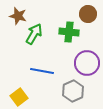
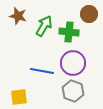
brown circle: moved 1 px right
green arrow: moved 10 px right, 8 px up
purple circle: moved 14 px left
gray hexagon: rotated 15 degrees counterclockwise
yellow square: rotated 30 degrees clockwise
